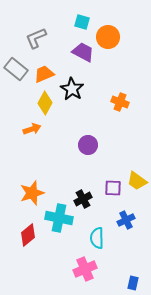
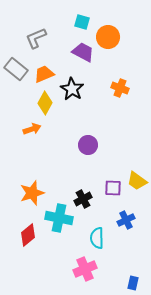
orange cross: moved 14 px up
